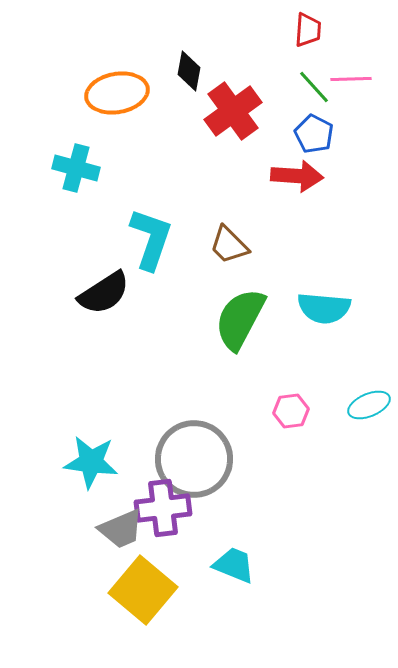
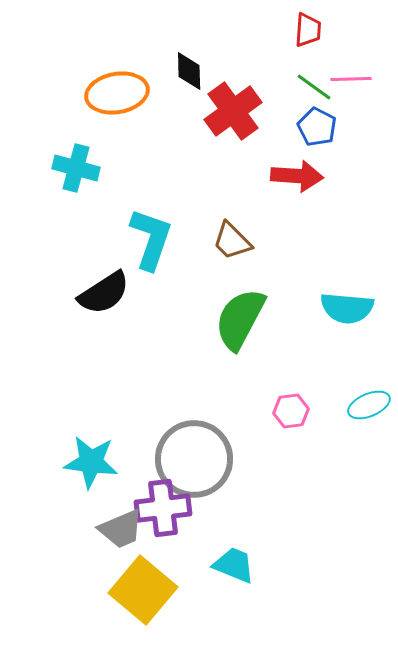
black diamond: rotated 12 degrees counterclockwise
green line: rotated 12 degrees counterclockwise
blue pentagon: moved 3 px right, 7 px up
brown trapezoid: moved 3 px right, 4 px up
cyan semicircle: moved 23 px right
